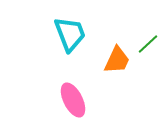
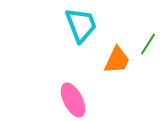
cyan trapezoid: moved 11 px right, 9 px up
green line: rotated 15 degrees counterclockwise
